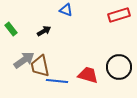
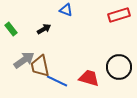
black arrow: moved 2 px up
red trapezoid: moved 1 px right, 3 px down
blue line: rotated 20 degrees clockwise
